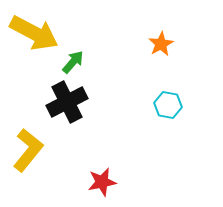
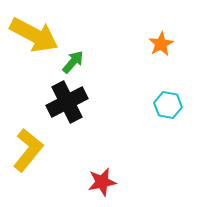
yellow arrow: moved 2 px down
